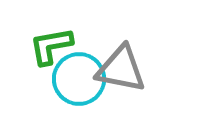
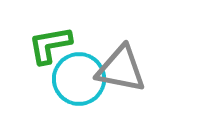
green L-shape: moved 1 px left, 1 px up
